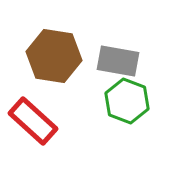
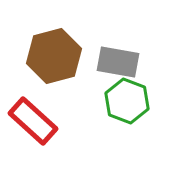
brown hexagon: rotated 24 degrees counterclockwise
gray rectangle: moved 1 px down
